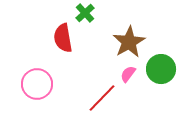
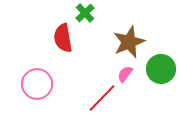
brown star: rotated 8 degrees clockwise
pink semicircle: moved 3 px left
